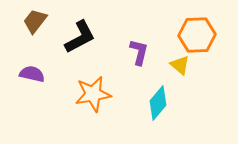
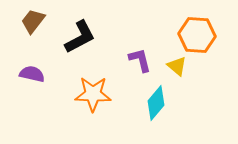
brown trapezoid: moved 2 px left
orange hexagon: rotated 6 degrees clockwise
purple L-shape: moved 1 px right, 8 px down; rotated 28 degrees counterclockwise
yellow triangle: moved 3 px left, 1 px down
orange star: rotated 12 degrees clockwise
cyan diamond: moved 2 px left
